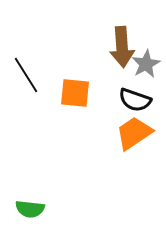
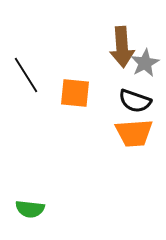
gray star: moved 1 px left, 1 px up
black semicircle: moved 1 px down
orange trapezoid: rotated 150 degrees counterclockwise
